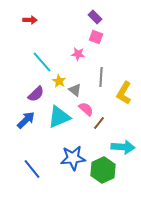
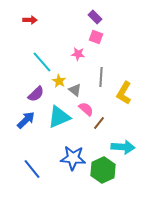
blue star: rotated 10 degrees clockwise
